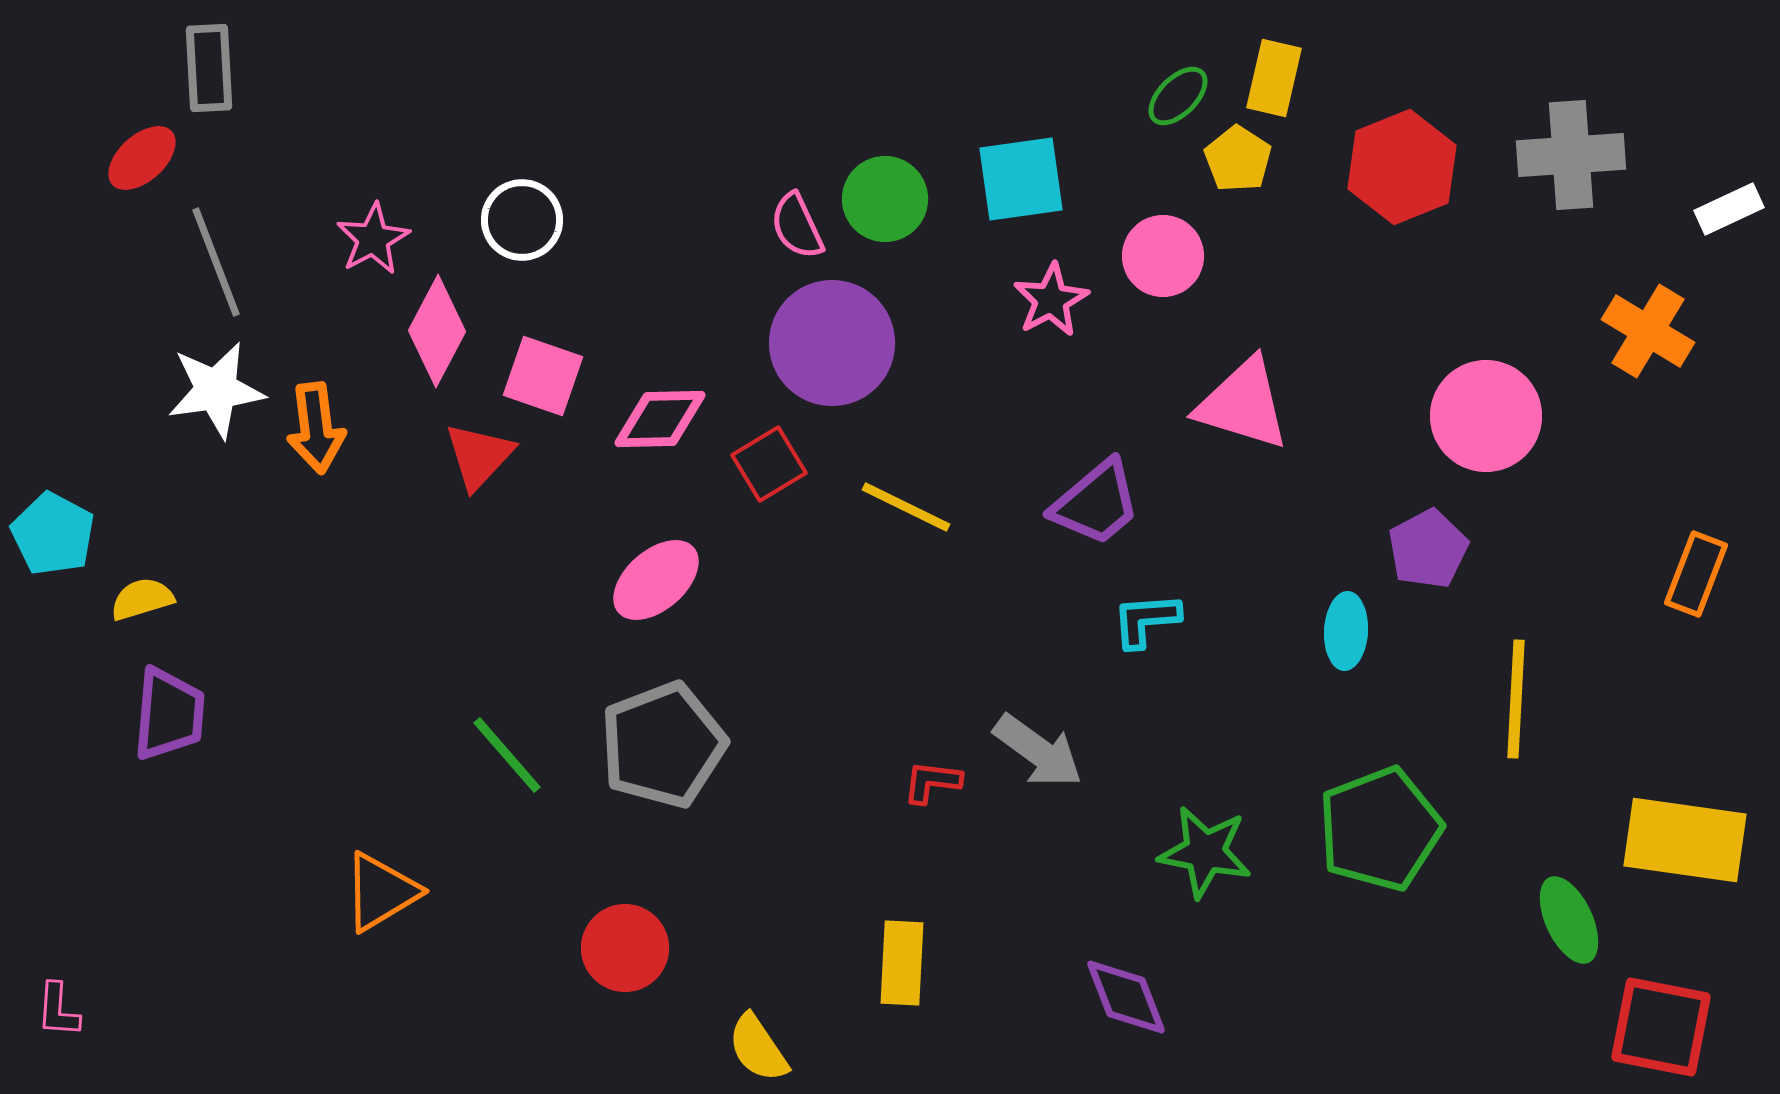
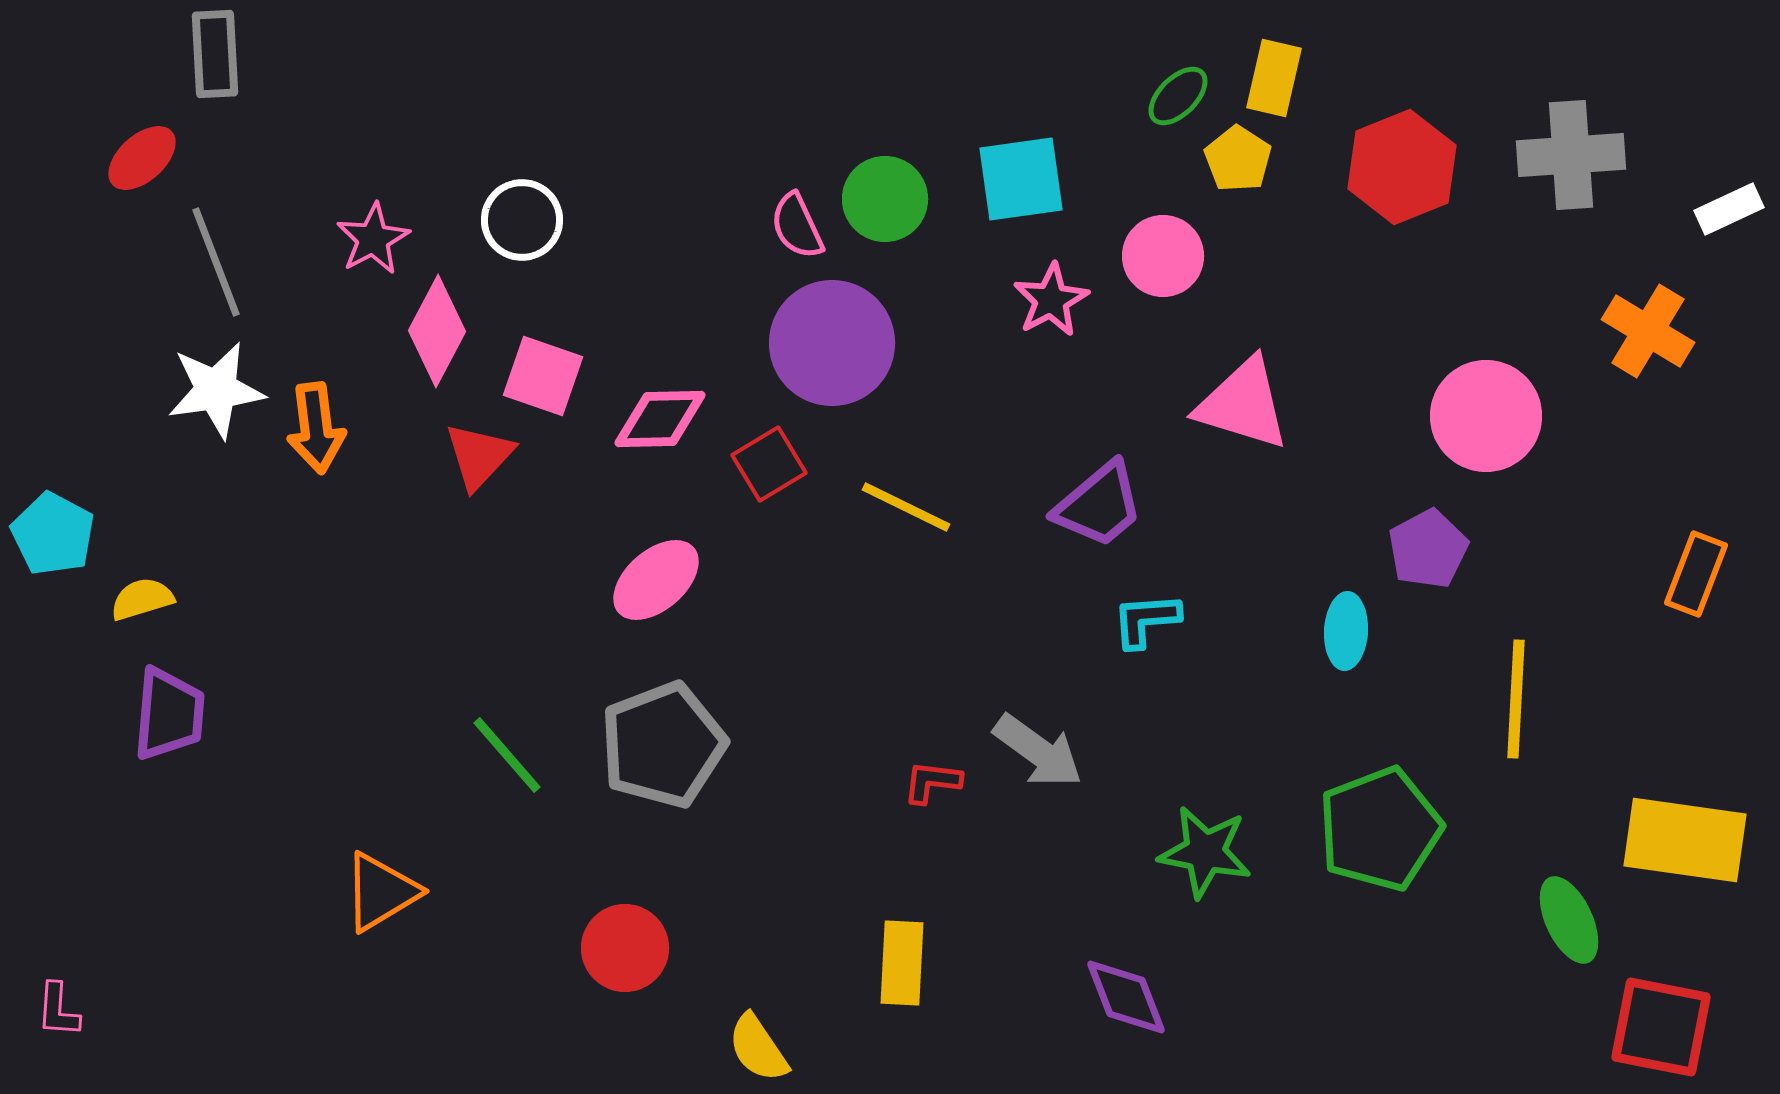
gray rectangle at (209, 68): moved 6 px right, 14 px up
purple trapezoid at (1096, 503): moved 3 px right, 2 px down
